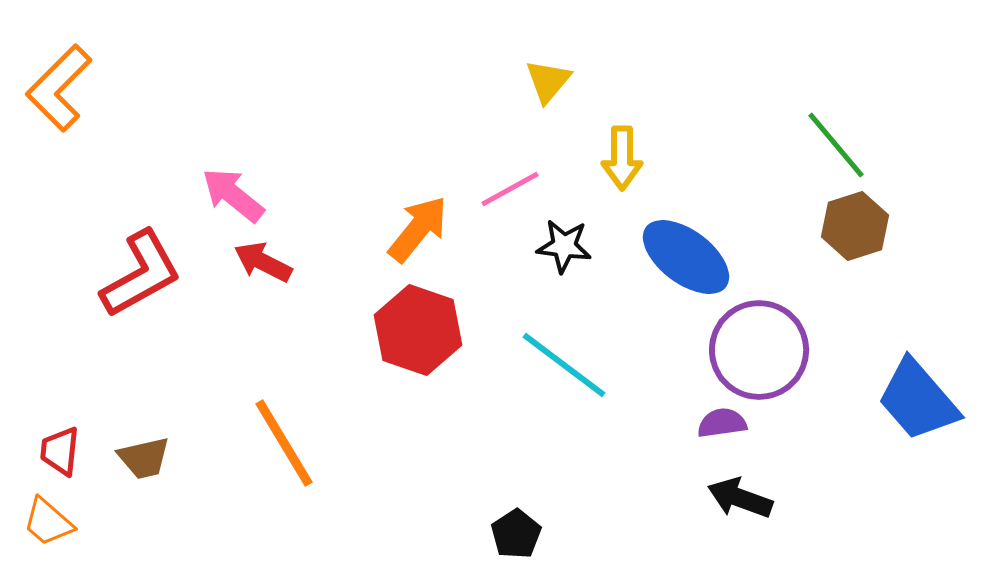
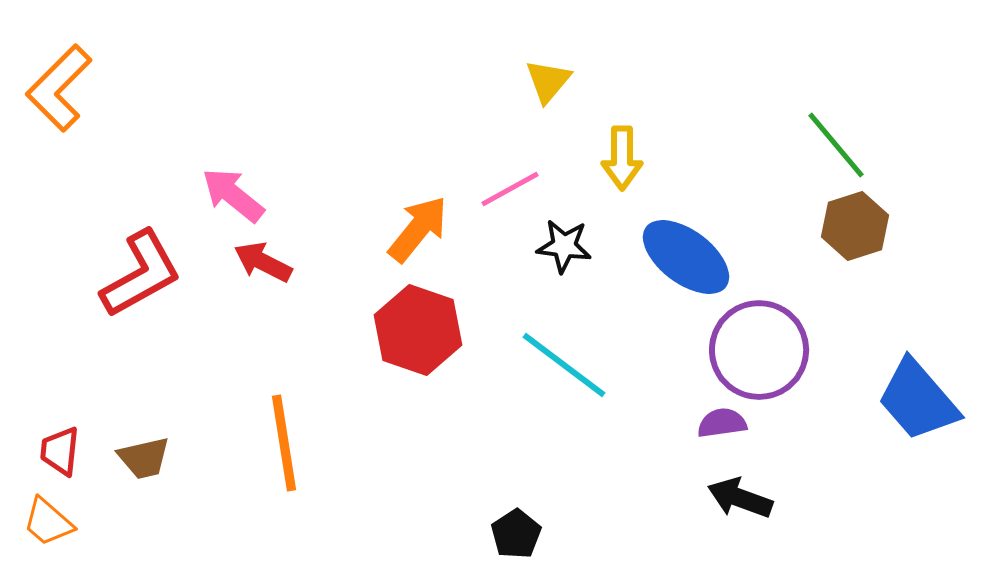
orange line: rotated 22 degrees clockwise
